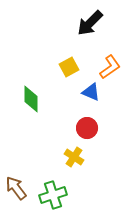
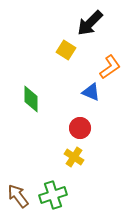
yellow square: moved 3 px left, 17 px up; rotated 30 degrees counterclockwise
red circle: moved 7 px left
brown arrow: moved 2 px right, 8 px down
